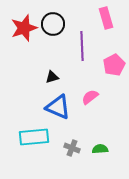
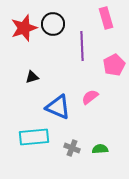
black triangle: moved 20 px left
